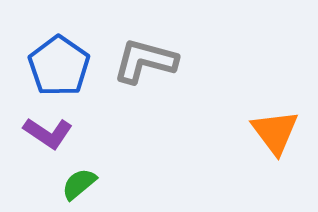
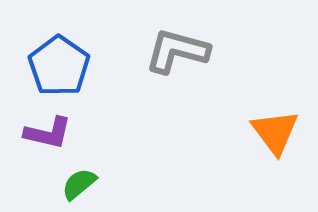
gray L-shape: moved 32 px right, 10 px up
purple L-shape: rotated 21 degrees counterclockwise
